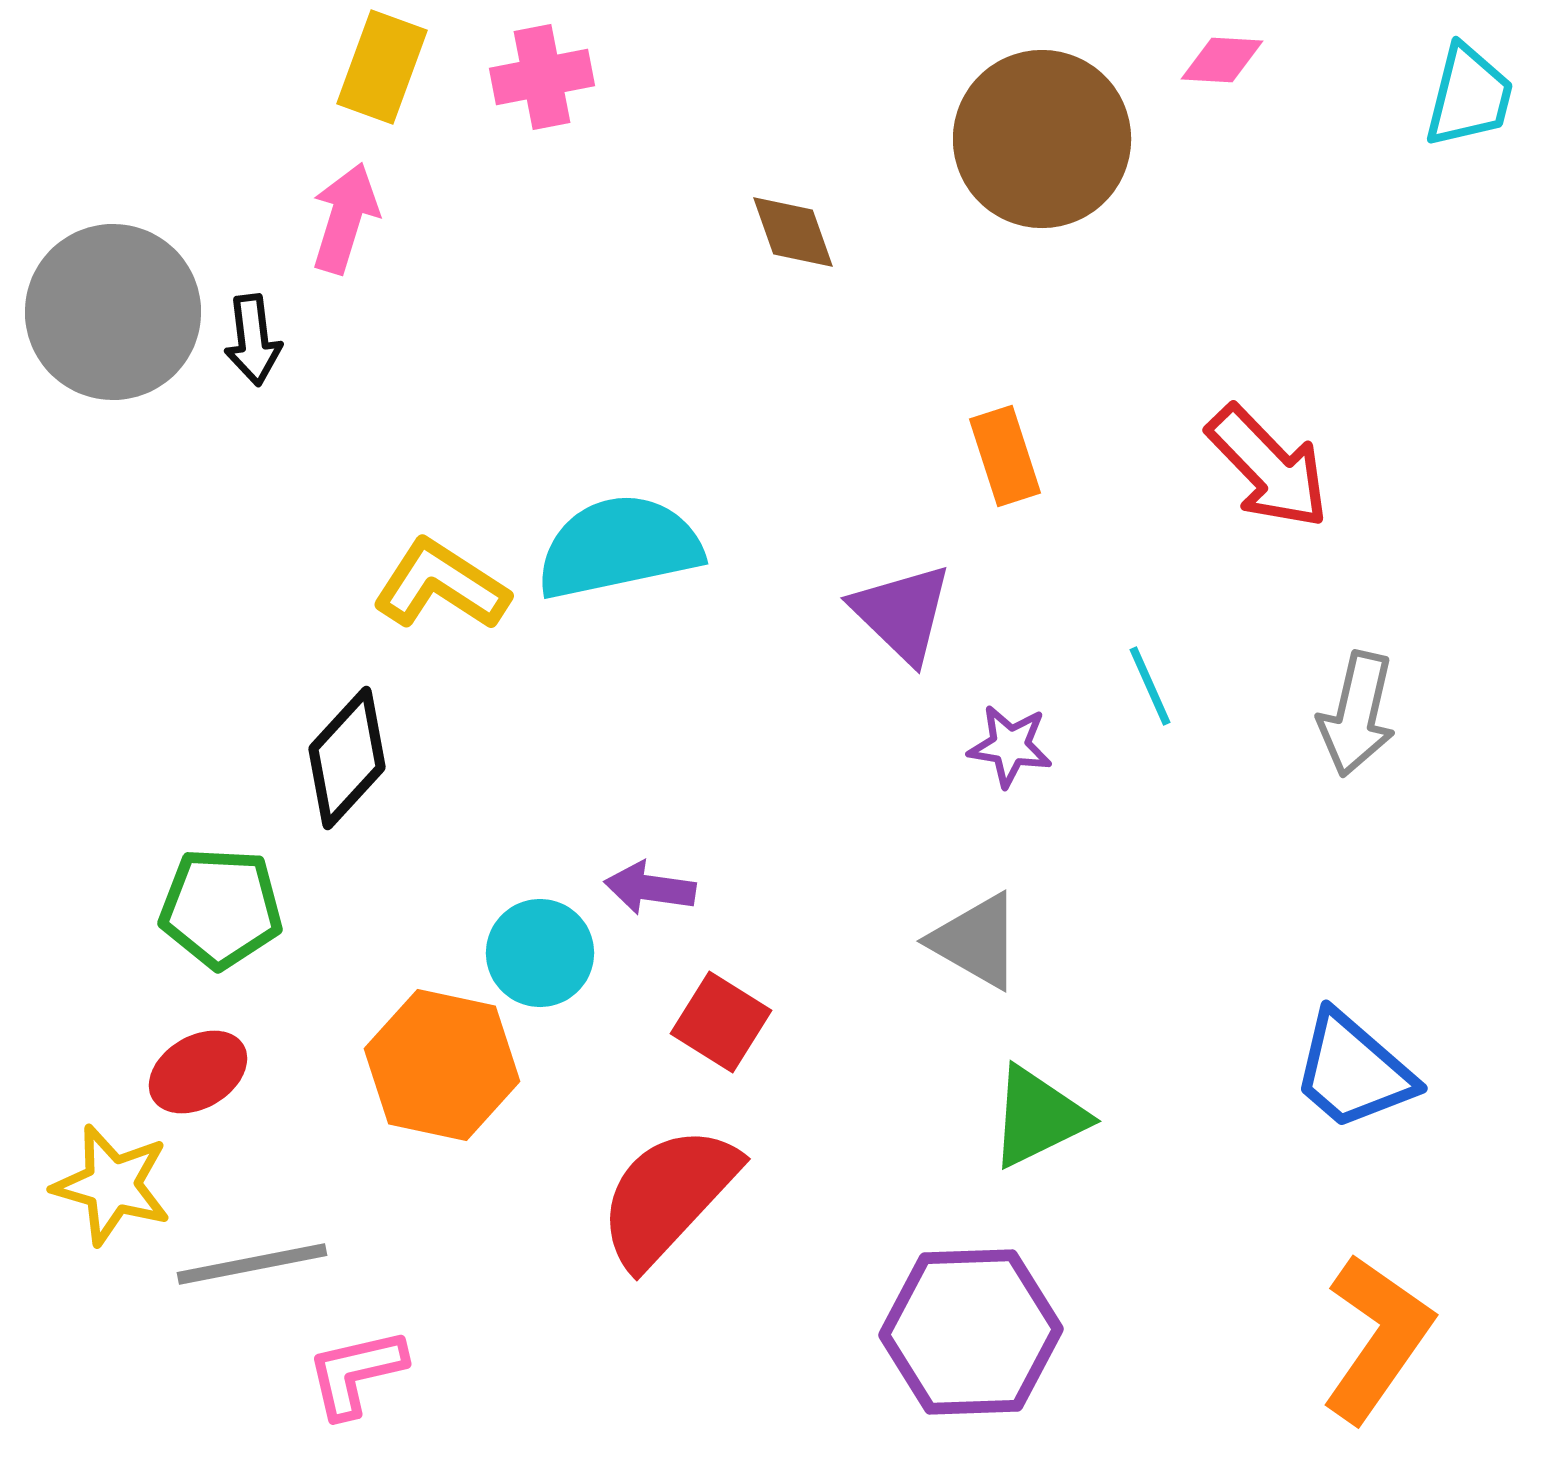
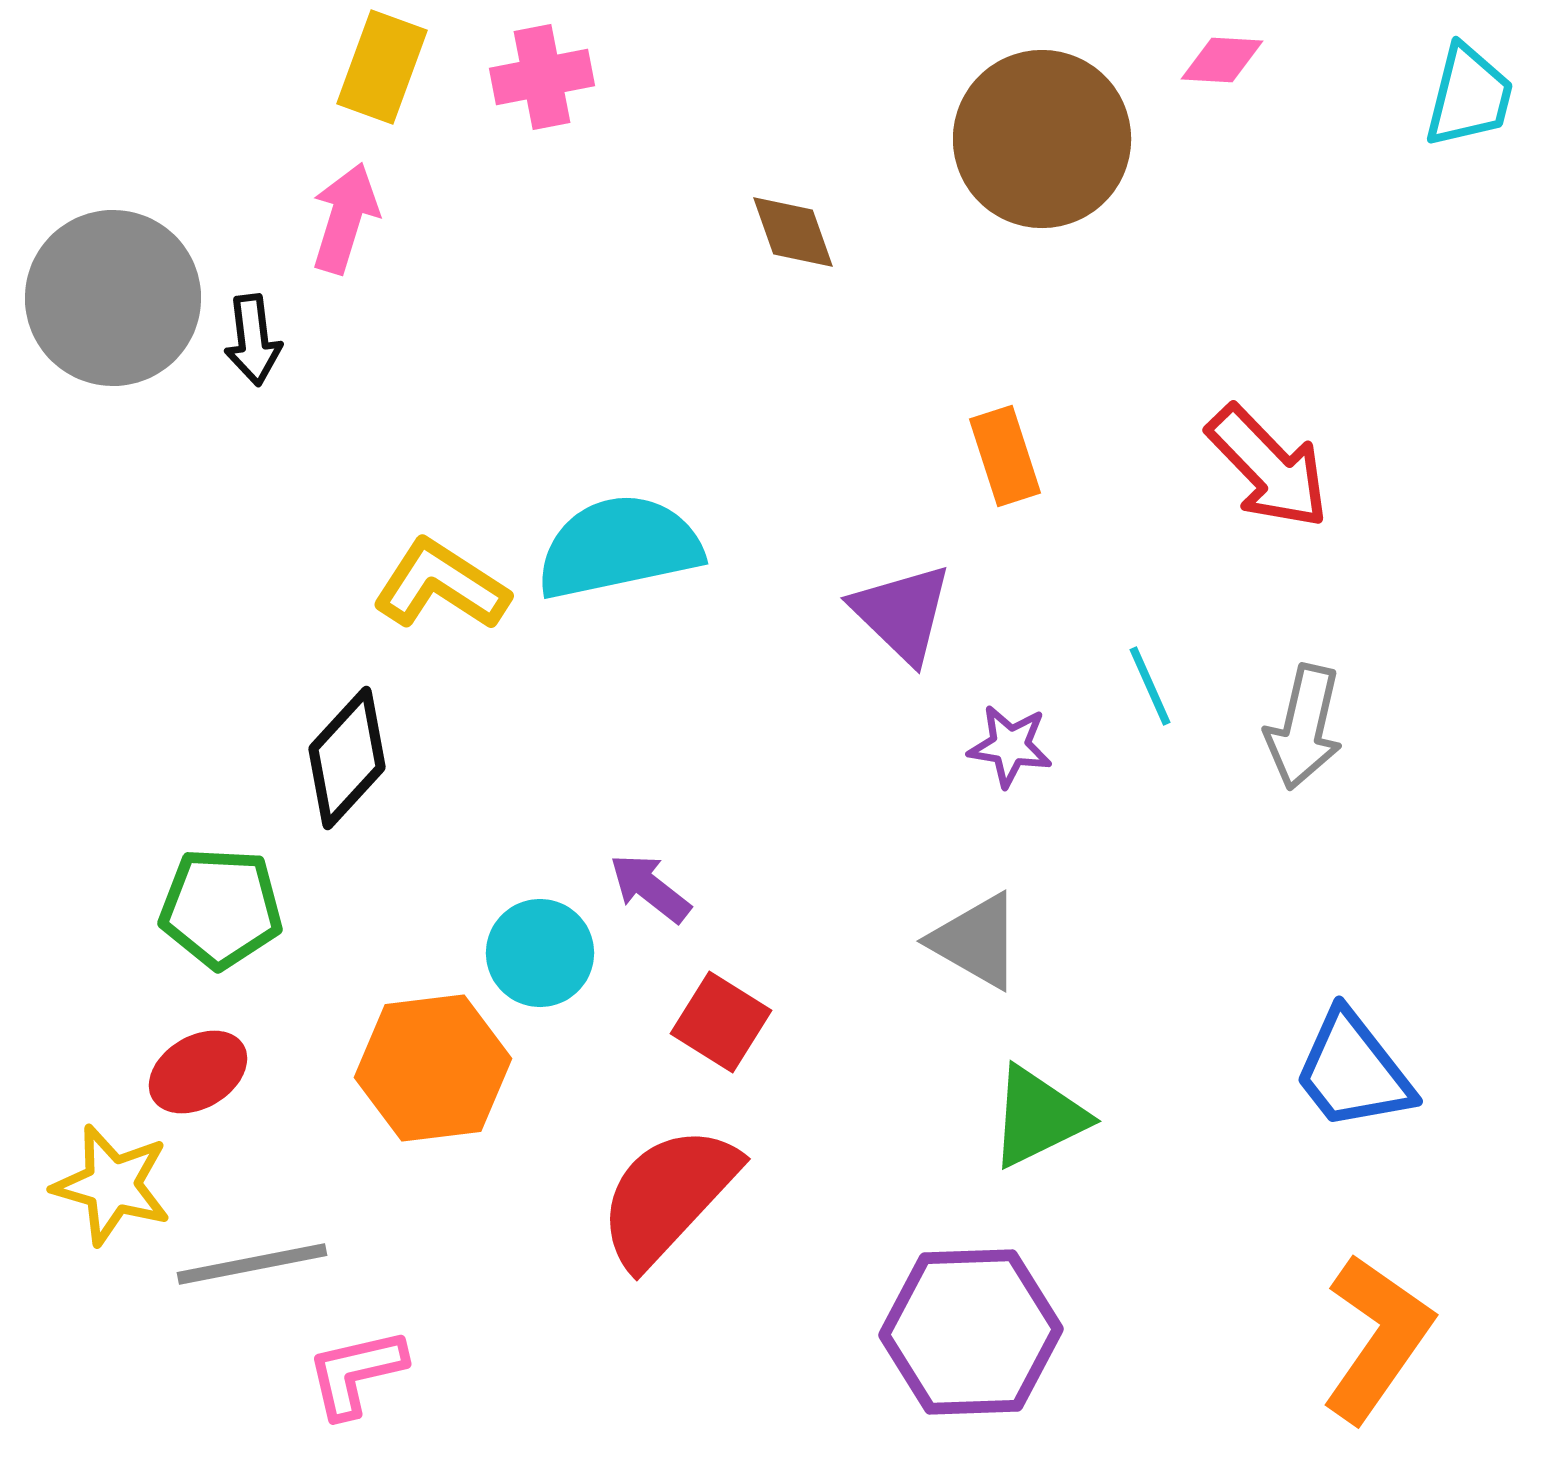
gray circle: moved 14 px up
gray arrow: moved 53 px left, 13 px down
purple arrow: rotated 30 degrees clockwise
orange hexagon: moved 9 px left, 3 px down; rotated 19 degrees counterclockwise
blue trapezoid: rotated 11 degrees clockwise
